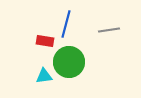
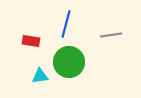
gray line: moved 2 px right, 5 px down
red rectangle: moved 14 px left
cyan triangle: moved 4 px left
